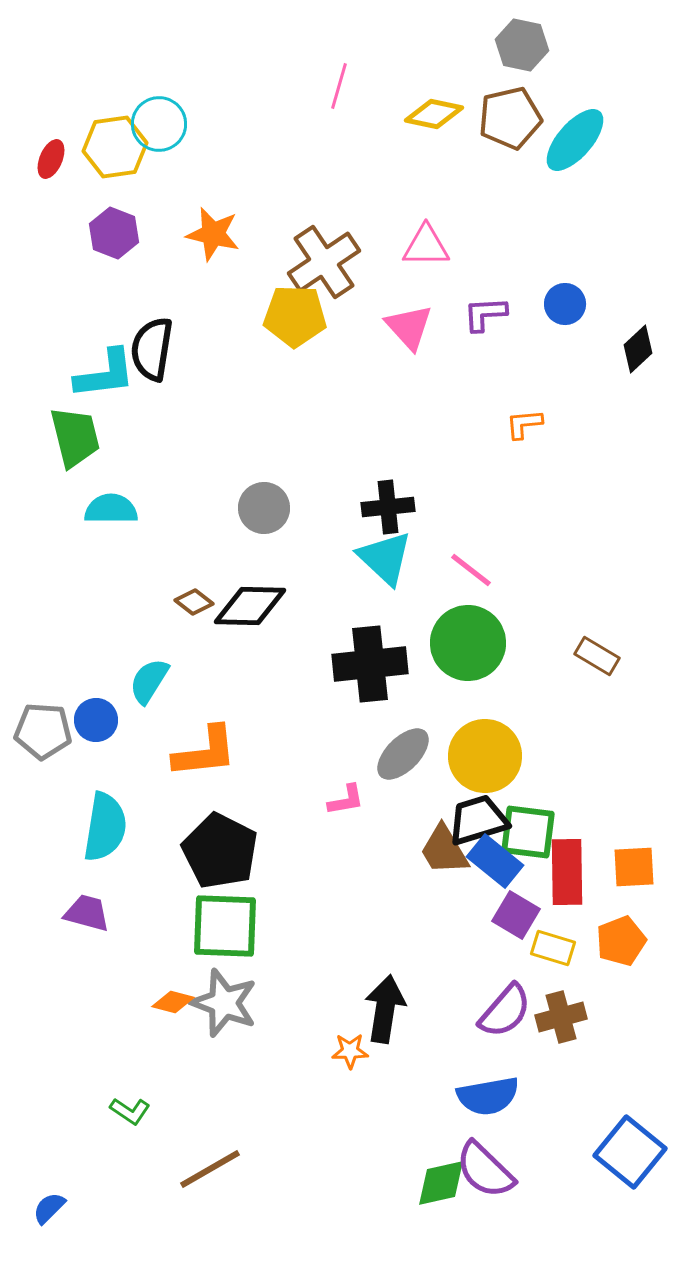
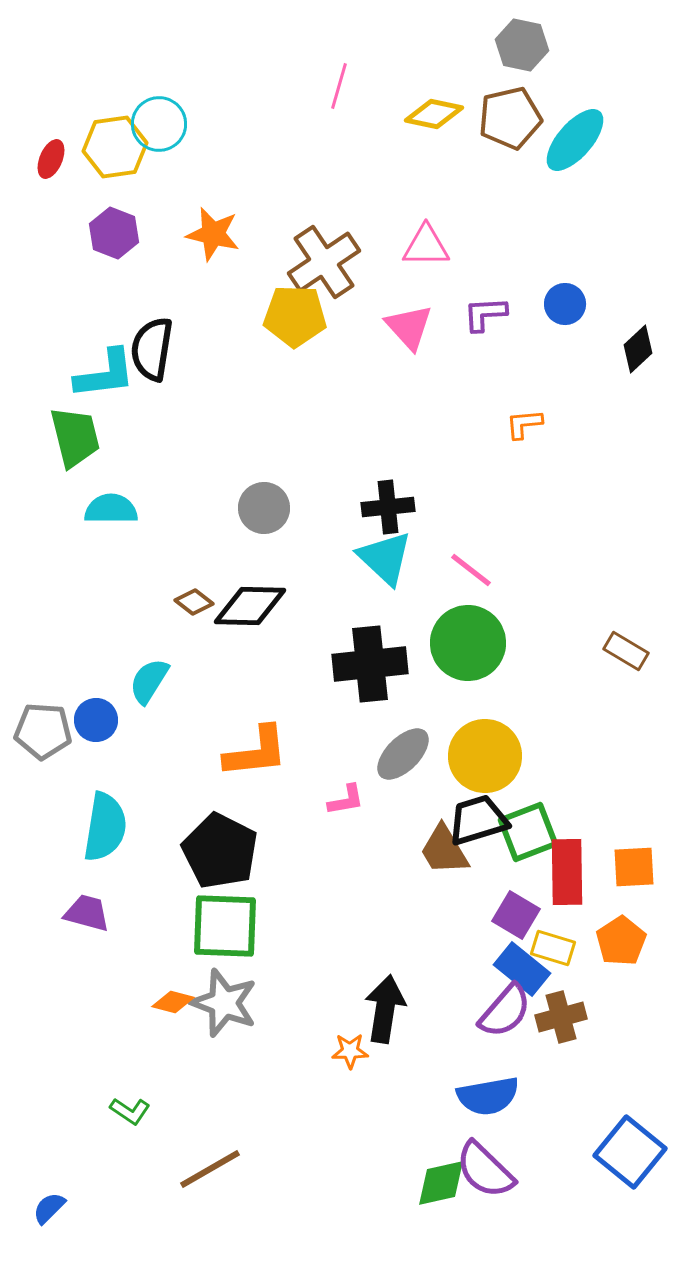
brown rectangle at (597, 656): moved 29 px right, 5 px up
orange L-shape at (205, 752): moved 51 px right
green square at (528, 832): rotated 28 degrees counterclockwise
blue rectangle at (495, 861): moved 27 px right, 108 px down
orange pentagon at (621, 941): rotated 12 degrees counterclockwise
